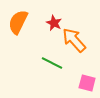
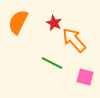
pink square: moved 2 px left, 6 px up
